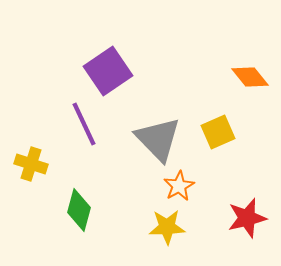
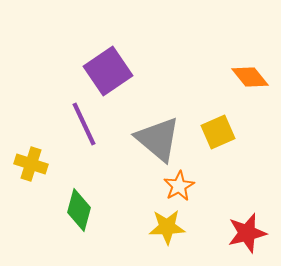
gray triangle: rotated 6 degrees counterclockwise
red star: moved 15 px down
